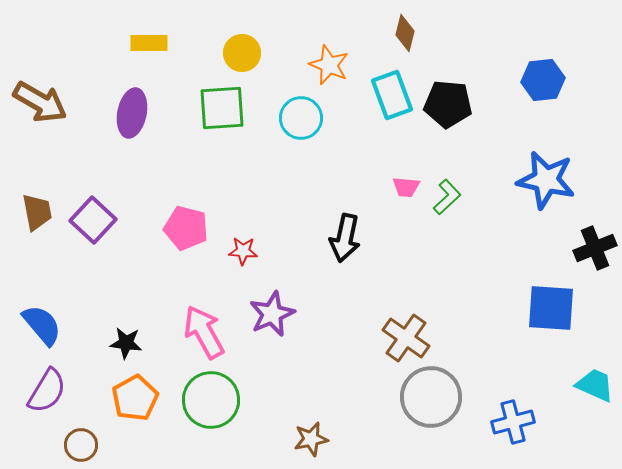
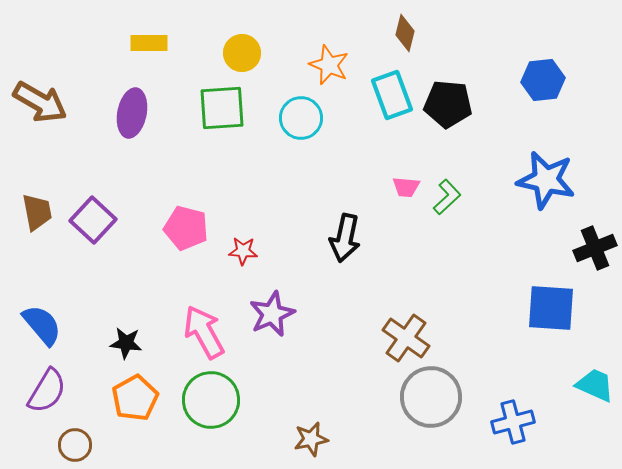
brown circle: moved 6 px left
